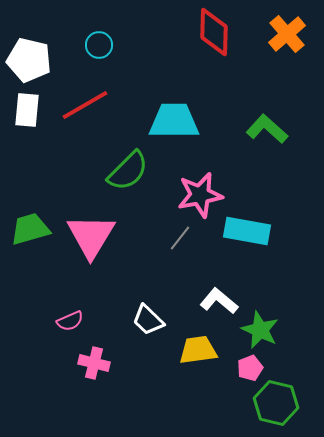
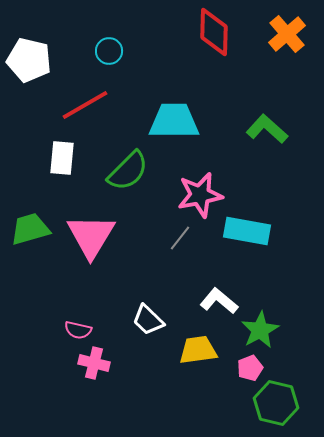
cyan circle: moved 10 px right, 6 px down
white rectangle: moved 35 px right, 48 px down
pink semicircle: moved 8 px right, 9 px down; rotated 36 degrees clockwise
green star: rotated 18 degrees clockwise
